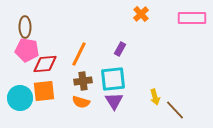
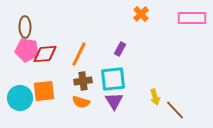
red diamond: moved 10 px up
